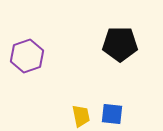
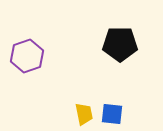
yellow trapezoid: moved 3 px right, 2 px up
